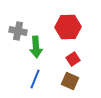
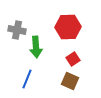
gray cross: moved 1 px left, 1 px up
blue line: moved 8 px left
